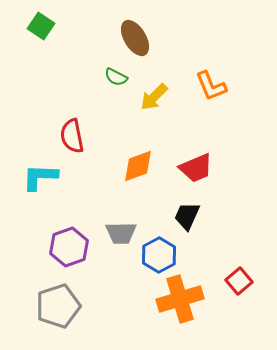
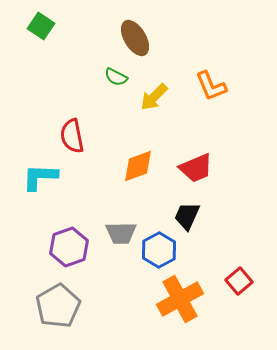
blue hexagon: moved 5 px up
orange cross: rotated 12 degrees counterclockwise
gray pentagon: rotated 12 degrees counterclockwise
